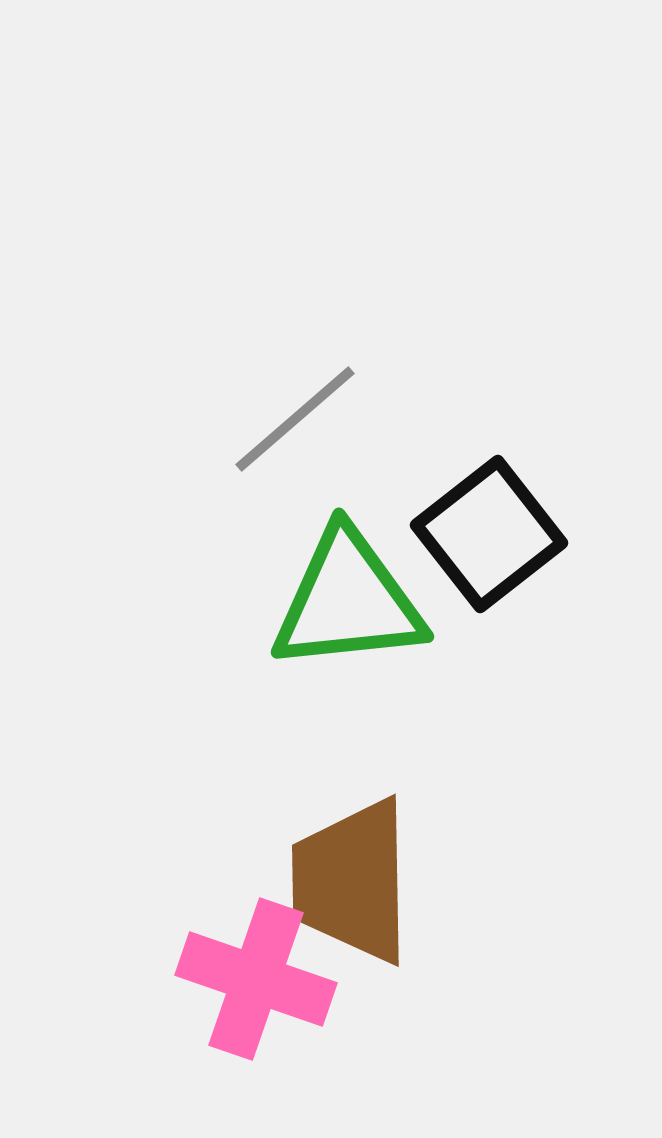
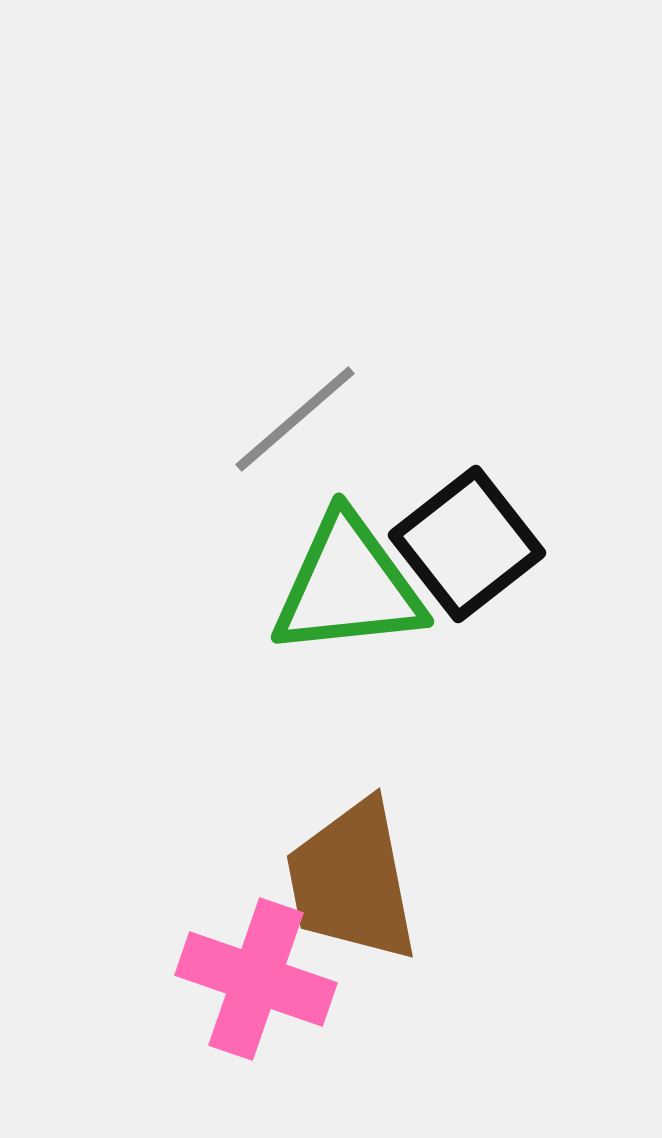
black square: moved 22 px left, 10 px down
green triangle: moved 15 px up
brown trapezoid: rotated 10 degrees counterclockwise
